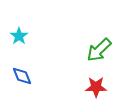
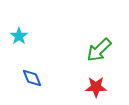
blue diamond: moved 10 px right, 2 px down
